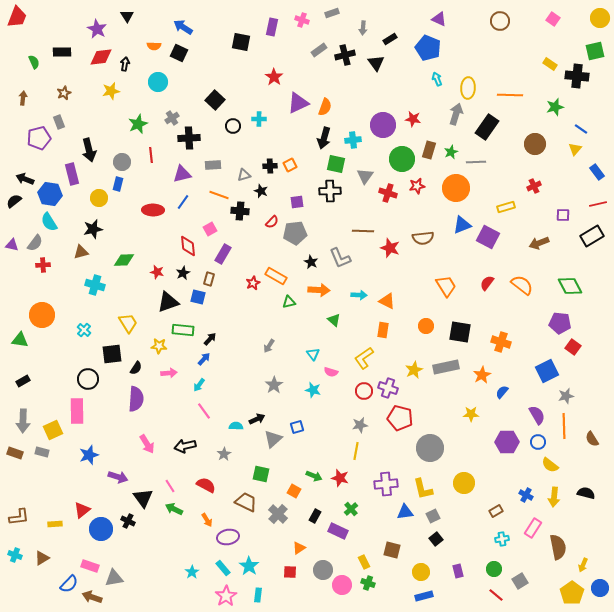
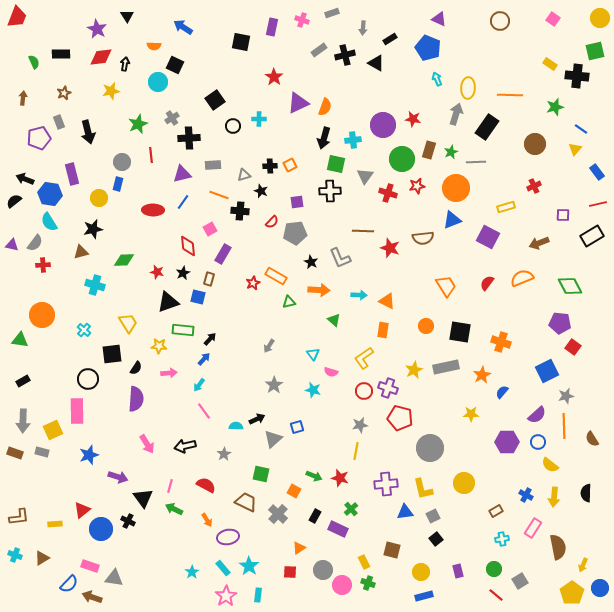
black rectangle at (62, 52): moved 1 px left, 2 px down
black square at (179, 53): moved 4 px left, 12 px down
black triangle at (376, 63): rotated 24 degrees counterclockwise
black square at (215, 100): rotated 12 degrees clockwise
black arrow at (89, 150): moved 1 px left, 18 px up
blue triangle at (462, 225): moved 10 px left, 5 px up
orange semicircle at (522, 285): moved 7 px up; rotated 60 degrees counterclockwise
purple semicircle at (537, 415): rotated 78 degrees clockwise
pink line at (170, 486): rotated 48 degrees clockwise
black semicircle at (586, 493): rotated 102 degrees counterclockwise
purple rectangle at (338, 531): moved 2 px up
gray triangle at (114, 578): rotated 18 degrees clockwise
